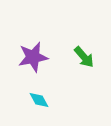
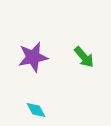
cyan diamond: moved 3 px left, 10 px down
